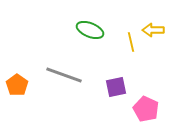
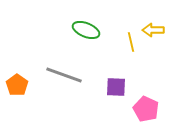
green ellipse: moved 4 px left
purple square: rotated 15 degrees clockwise
